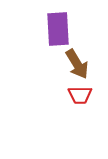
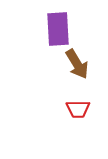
red trapezoid: moved 2 px left, 14 px down
